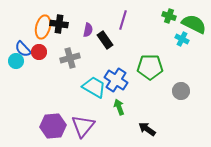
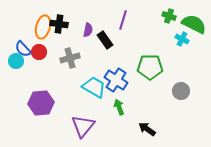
purple hexagon: moved 12 px left, 23 px up
